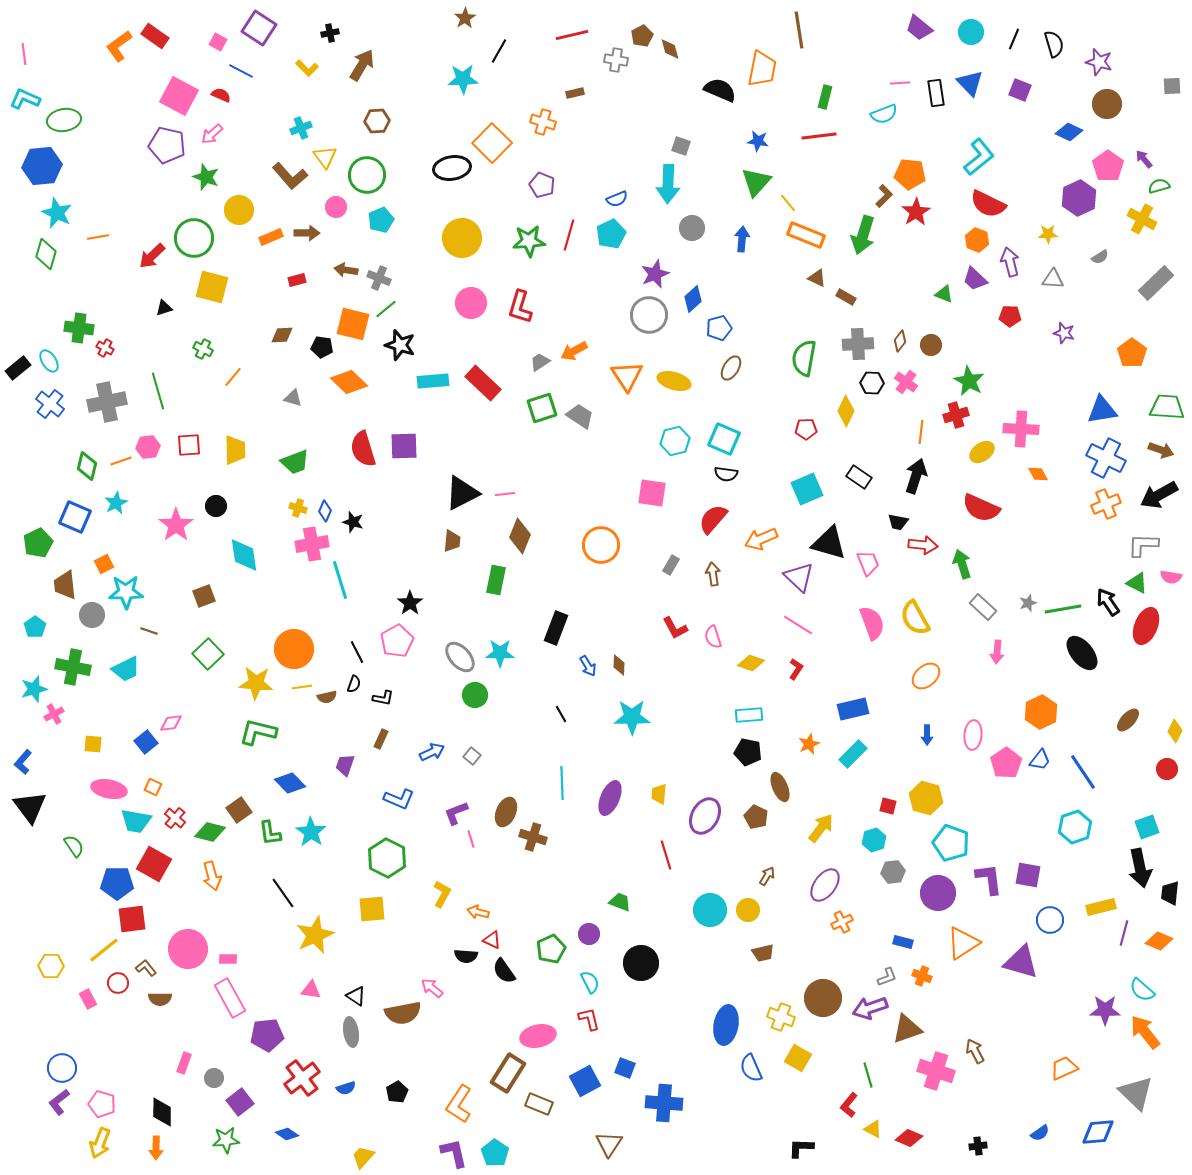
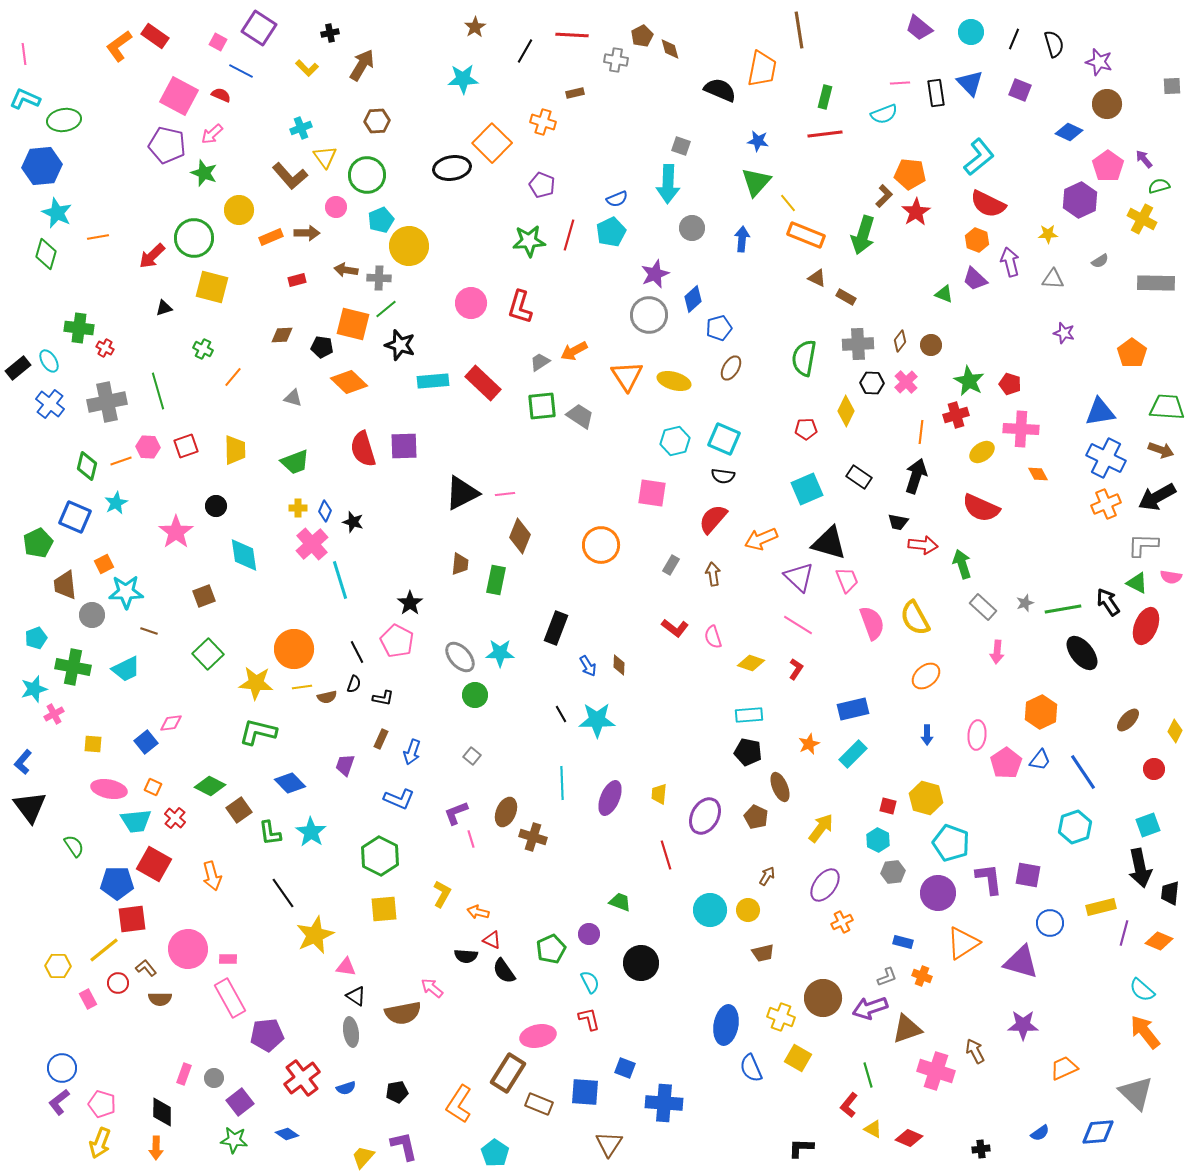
brown star at (465, 18): moved 10 px right, 9 px down
red line at (572, 35): rotated 16 degrees clockwise
black line at (499, 51): moved 26 px right
red line at (819, 136): moved 6 px right, 2 px up
green star at (206, 177): moved 2 px left, 4 px up
purple hexagon at (1079, 198): moved 1 px right, 2 px down
cyan pentagon at (611, 234): moved 2 px up
yellow circle at (462, 238): moved 53 px left, 8 px down
gray semicircle at (1100, 257): moved 4 px down
gray cross at (379, 278): rotated 20 degrees counterclockwise
gray rectangle at (1156, 283): rotated 45 degrees clockwise
red pentagon at (1010, 316): moved 68 px down; rotated 15 degrees clockwise
pink cross at (906, 382): rotated 10 degrees clockwise
green square at (542, 408): moved 2 px up; rotated 12 degrees clockwise
blue triangle at (1102, 410): moved 2 px left, 2 px down
red square at (189, 445): moved 3 px left, 1 px down; rotated 15 degrees counterclockwise
pink hexagon at (148, 447): rotated 10 degrees clockwise
black semicircle at (726, 474): moved 3 px left, 2 px down
black arrow at (1159, 495): moved 2 px left, 2 px down
yellow cross at (298, 508): rotated 18 degrees counterclockwise
pink star at (176, 525): moved 7 px down
brown trapezoid at (452, 541): moved 8 px right, 23 px down
pink cross at (312, 544): rotated 32 degrees counterclockwise
pink trapezoid at (868, 563): moved 21 px left, 17 px down
gray star at (1028, 603): moved 3 px left
cyan pentagon at (35, 627): moved 1 px right, 11 px down; rotated 15 degrees clockwise
red L-shape at (675, 628): rotated 24 degrees counterclockwise
pink pentagon at (397, 641): rotated 16 degrees counterclockwise
cyan star at (632, 717): moved 35 px left, 3 px down
pink ellipse at (973, 735): moved 4 px right
blue arrow at (432, 752): moved 20 px left; rotated 135 degrees clockwise
red circle at (1167, 769): moved 13 px left
cyan trapezoid at (136, 821): rotated 16 degrees counterclockwise
cyan square at (1147, 827): moved 1 px right, 2 px up
green diamond at (210, 832): moved 46 px up; rotated 12 degrees clockwise
cyan hexagon at (874, 840): moved 4 px right; rotated 15 degrees counterclockwise
green hexagon at (387, 858): moved 7 px left, 2 px up
yellow square at (372, 909): moved 12 px right
blue circle at (1050, 920): moved 3 px down
yellow hexagon at (51, 966): moved 7 px right
pink triangle at (311, 990): moved 35 px right, 23 px up
purple star at (1105, 1010): moved 82 px left, 15 px down
pink rectangle at (184, 1063): moved 11 px down
blue square at (585, 1081): moved 11 px down; rotated 32 degrees clockwise
black pentagon at (397, 1092): rotated 20 degrees clockwise
green star at (226, 1140): moved 8 px right; rotated 12 degrees clockwise
black cross at (978, 1146): moved 3 px right, 3 px down
purple L-shape at (454, 1153): moved 50 px left, 7 px up
